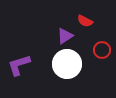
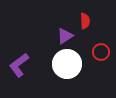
red semicircle: rotated 119 degrees counterclockwise
red circle: moved 1 px left, 2 px down
purple L-shape: rotated 20 degrees counterclockwise
